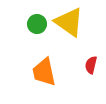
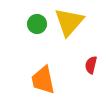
yellow triangle: rotated 36 degrees clockwise
orange trapezoid: moved 1 px left, 8 px down
